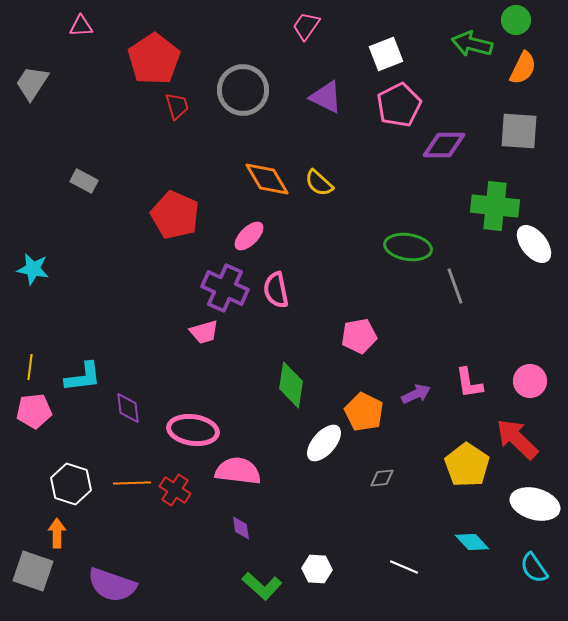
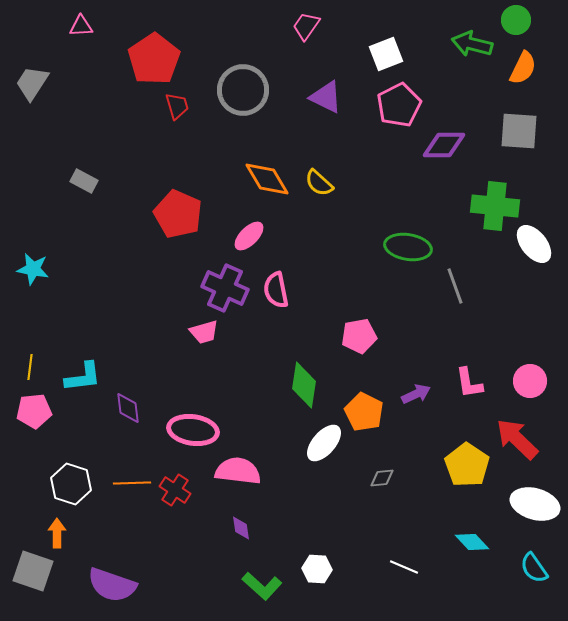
red pentagon at (175, 215): moved 3 px right, 1 px up
green diamond at (291, 385): moved 13 px right
